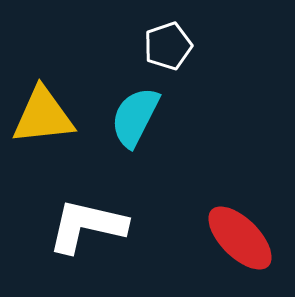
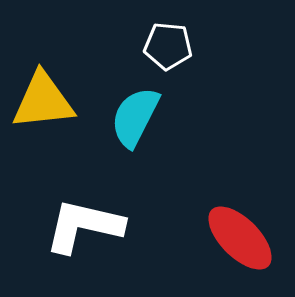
white pentagon: rotated 24 degrees clockwise
yellow triangle: moved 15 px up
white L-shape: moved 3 px left
